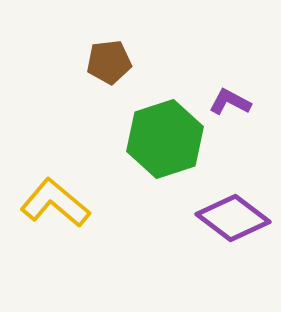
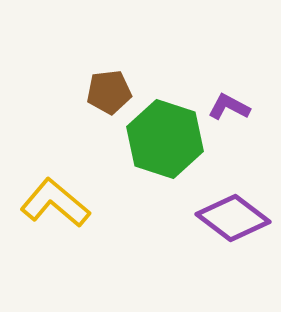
brown pentagon: moved 30 px down
purple L-shape: moved 1 px left, 5 px down
green hexagon: rotated 24 degrees counterclockwise
